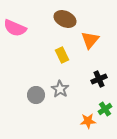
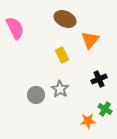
pink semicircle: rotated 140 degrees counterclockwise
green cross: rotated 24 degrees counterclockwise
